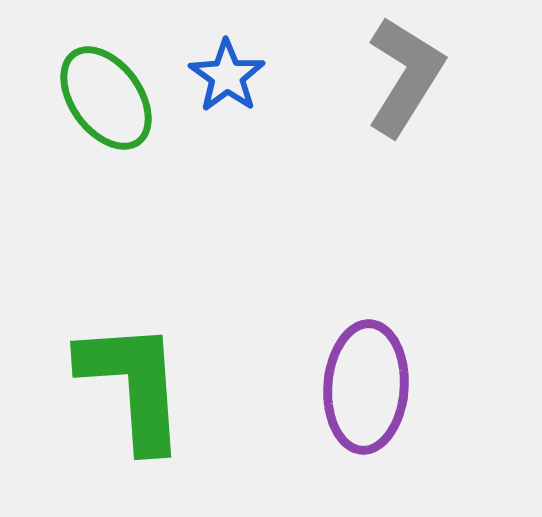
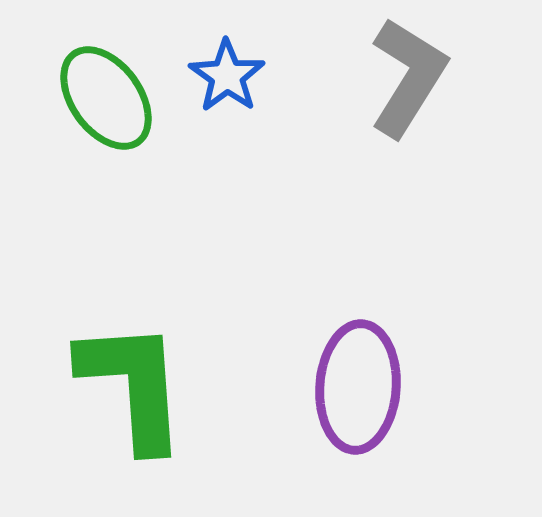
gray L-shape: moved 3 px right, 1 px down
purple ellipse: moved 8 px left
